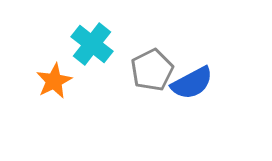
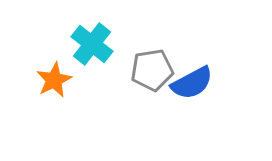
gray pentagon: rotated 18 degrees clockwise
orange star: moved 1 px up
